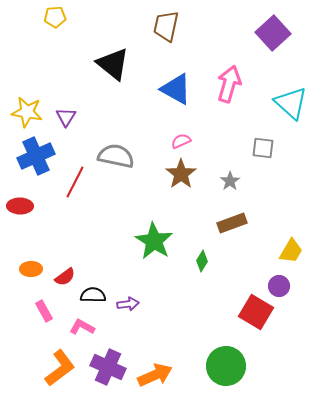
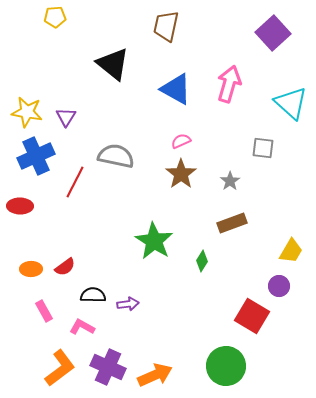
red semicircle: moved 10 px up
red square: moved 4 px left, 4 px down
